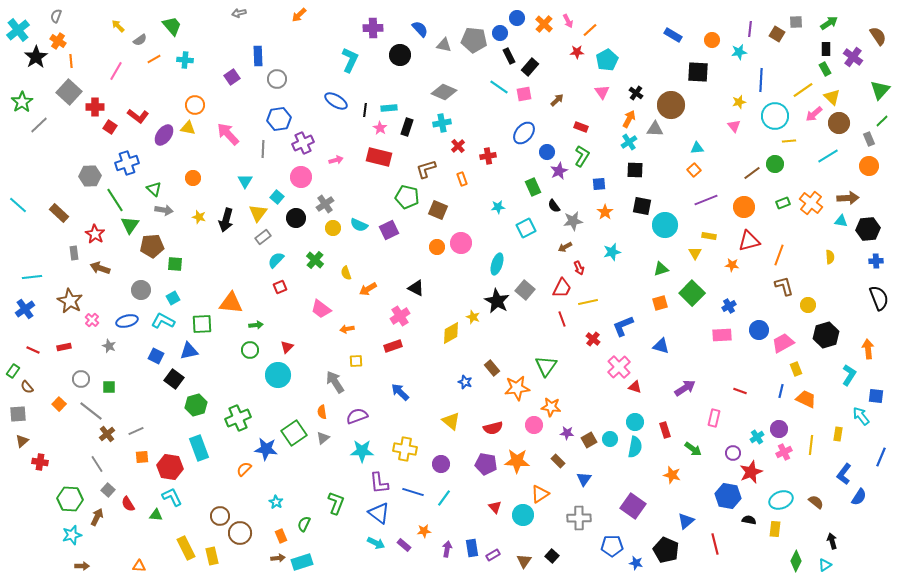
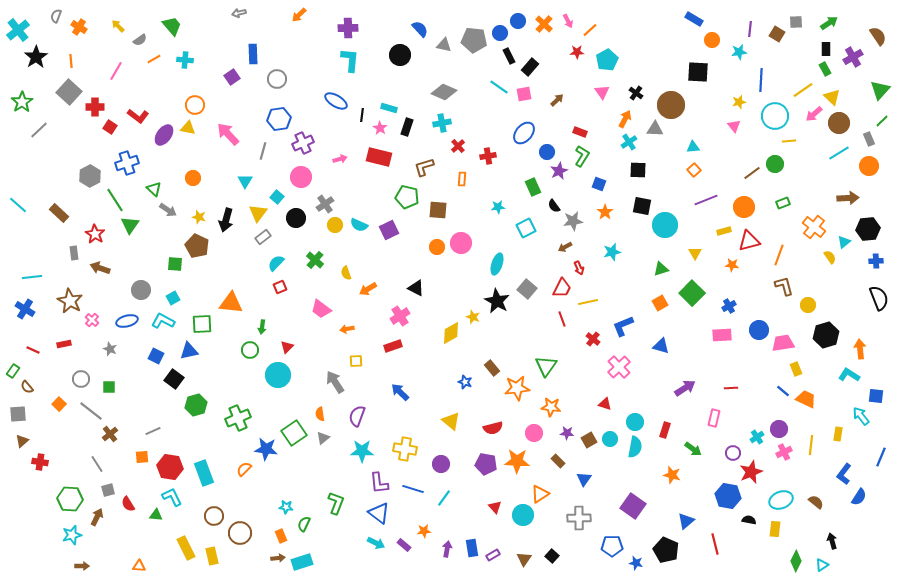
blue circle at (517, 18): moved 1 px right, 3 px down
purple cross at (373, 28): moved 25 px left
blue rectangle at (673, 35): moved 21 px right, 16 px up
orange cross at (58, 41): moved 21 px right, 14 px up
blue rectangle at (258, 56): moved 5 px left, 2 px up
purple cross at (853, 57): rotated 24 degrees clockwise
cyan L-shape at (350, 60): rotated 20 degrees counterclockwise
cyan rectangle at (389, 108): rotated 21 degrees clockwise
black line at (365, 110): moved 3 px left, 5 px down
orange arrow at (629, 119): moved 4 px left
gray line at (39, 125): moved 5 px down
red rectangle at (581, 127): moved 1 px left, 5 px down
cyan triangle at (697, 148): moved 4 px left, 1 px up
gray line at (263, 149): moved 2 px down; rotated 12 degrees clockwise
cyan line at (828, 156): moved 11 px right, 3 px up
pink arrow at (336, 160): moved 4 px right, 1 px up
brown L-shape at (426, 169): moved 2 px left, 2 px up
black square at (635, 170): moved 3 px right
gray hexagon at (90, 176): rotated 25 degrees counterclockwise
orange rectangle at (462, 179): rotated 24 degrees clockwise
blue square at (599, 184): rotated 24 degrees clockwise
orange cross at (811, 203): moved 3 px right, 24 px down
gray arrow at (164, 210): moved 4 px right; rotated 24 degrees clockwise
brown square at (438, 210): rotated 18 degrees counterclockwise
cyan triangle at (841, 221): moved 3 px right, 21 px down; rotated 48 degrees counterclockwise
yellow circle at (333, 228): moved 2 px right, 3 px up
yellow rectangle at (709, 236): moved 15 px right, 5 px up; rotated 24 degrees counterclockwise
brown pentagon at (152, 246): moved 45 px right; rotated 30 degrees clockwise
yellow semicircle at (830, 257): rotated 32 degrees counterclockwise
cyan semicircle at (276, 260): moved 3 px down
gray square at (525, 290): moved 2 px right, 1 px up
orange square at (660, 303): rotated 14 degrees counterclockwise
blue cross at (25, 309): rotated 24 degrees counterclockwise
green arrow at (256, 325): moved 6 px right, 2 px down; rotated 104 degrees clockwise
pink trapezoid at (783, 343): rotated 20 degrees clockwise
gray star at (109, 346): moved 1 px right, 3 px down
red rectangle at (64, 347): moved 3 px up
orange arrow at (868, 349): moved 8 px left
cyan L-shape at (849, 375): rotated 90 degrees counterclockwise
red triangle at (635, 387): moved 30 px left, 17 px down
red line at (740, 391): moved 9 px left, 3 px up; rotated 24 degrees counterclockwise
blue line at (781, 391): moved 2 px right; rotated 64 degrees counterclockwise
orange semicircle at (322, 412): moved 2 px left, 2 px down
purple semicircle at (357, 416): rotated 50 degrees counterclockwise
pink circle at (534, 425): moved 8 px down
red rectangle at (665, 430): rotated 35 degrees clockwise
gray line at (136, 431): moved 17 px right
brown cross at (107, 434): moved 3 px right
cyan rectangle at (199, 448): moved 5 px right, 25 px down
gray square at (108, 490): rotated 32 degrees clockwise
blue line at (413, 492): moved 3 px up
cyan star at (276, 502): moved 10 px right, 5 px down; rotated 24 degrees counterclockwise
brown circle at (220, 516): moved 6 px left
brown triangle at (524, 561): moved 2 px up
cyan triangle at (825, 565): moved 3 px left
